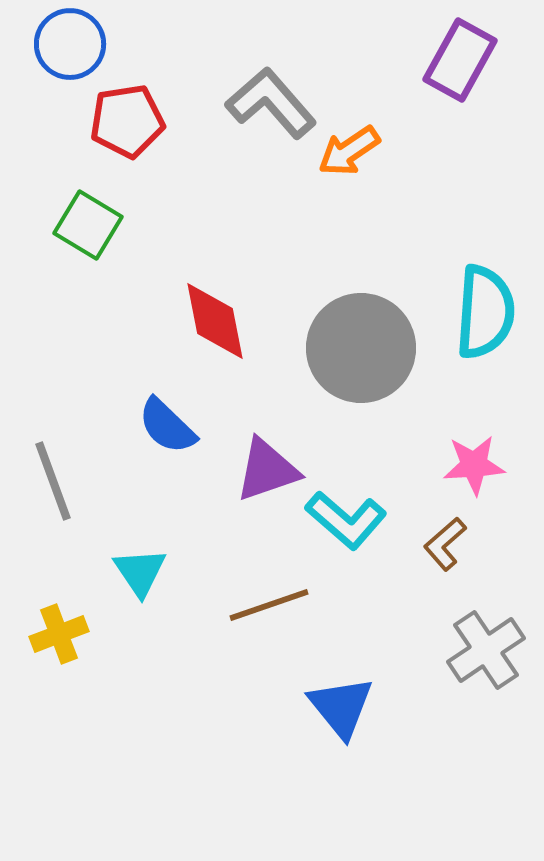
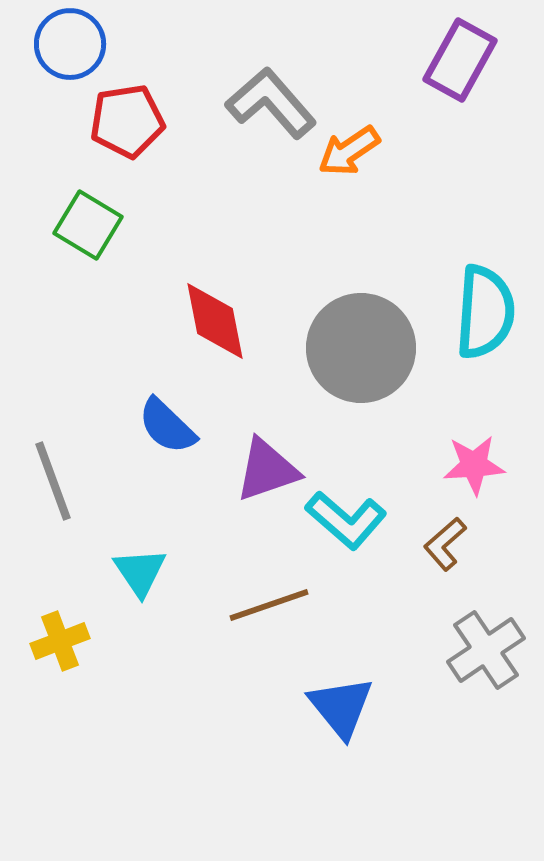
yellow cross: moved 1 px right, 7 px down
